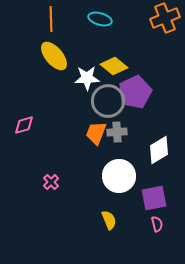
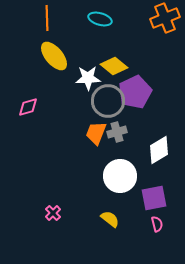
orange line: moved 4 px left, 1 px up
white star: moved 1 px right
pink diamond: moved 4 px right, 18 px up
gray cross: rotated 12 degrees counterclockwise
white circle: moved 1 px right
pink cross: moved 2 px right, 31 px down
yellow semicircle: moved 1 px right, 1 px up; rotated 30 degrees counterclockwise
